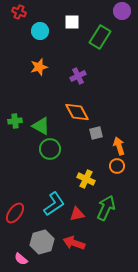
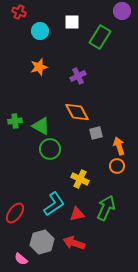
yellow cross: moved 6 px left
